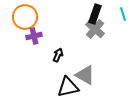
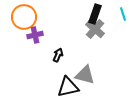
orange circle: moved 1 px left
purple cross: moved 1 px right, 1 px up
gray triangle: rotated 15 degrees counterclockwise
